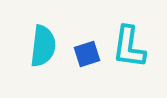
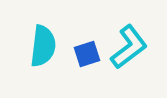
cyan L-shape: rotated 135 degrees counterclockwise
